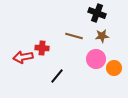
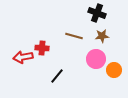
orange circle: moved 2 px down
